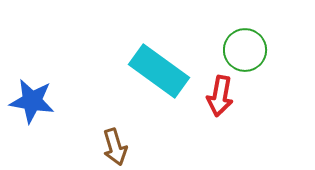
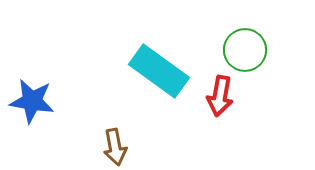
brown arrow: rotated 6 degrees clockwise
